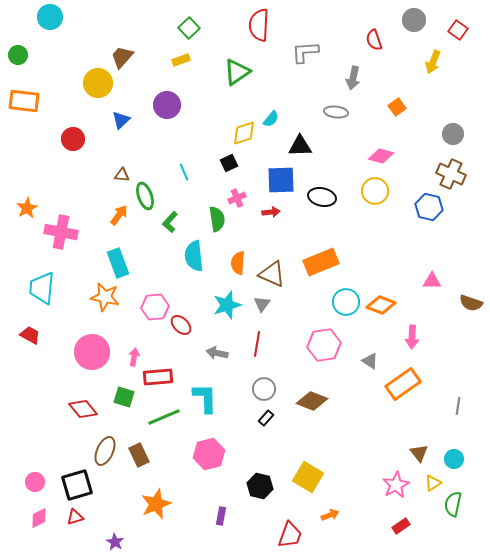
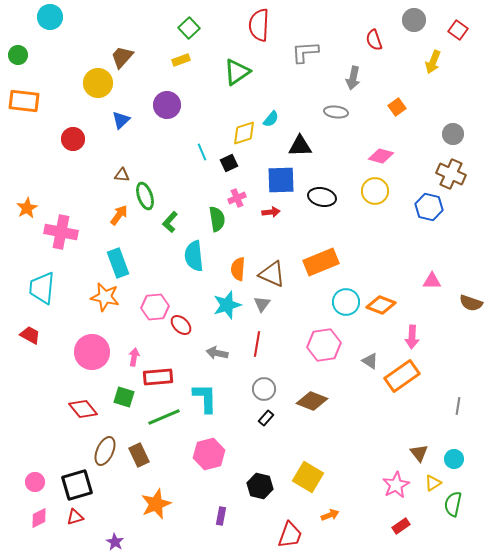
cyan line at (184, 172): moved 18 px right, 20 px up
orange semicircle at (238, 263): moved 6 px down
orange rectangle at (403, 384): moved 1 px left, 8 px up
